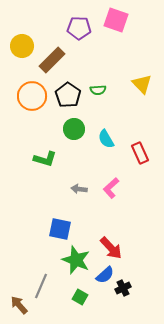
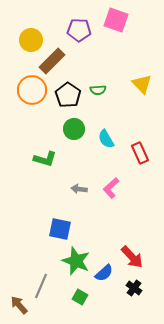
purple pentagon: moved 2 px down
yellow circle: moved 9 px right, 6 px up
brown rectangle: moved 1 px down
orange circle: moved 6 px up
red arrow: moved 21 px right, 9 px down
green star: moved 1 px down
blue semicircle: moved 1 px left, 2 px up
black cross: moved 11 px right; rotated 28 degrees counterclockwise
